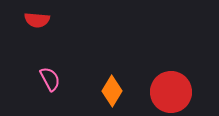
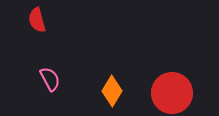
red semicircle: rotated 70 degrees clockwise
red circle: moved 1 px right, 1 px down
